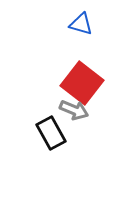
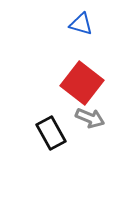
gray arrow: moved 16 px right, 8 px down
